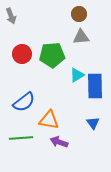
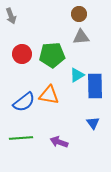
orange triangle: moved 25 px up
